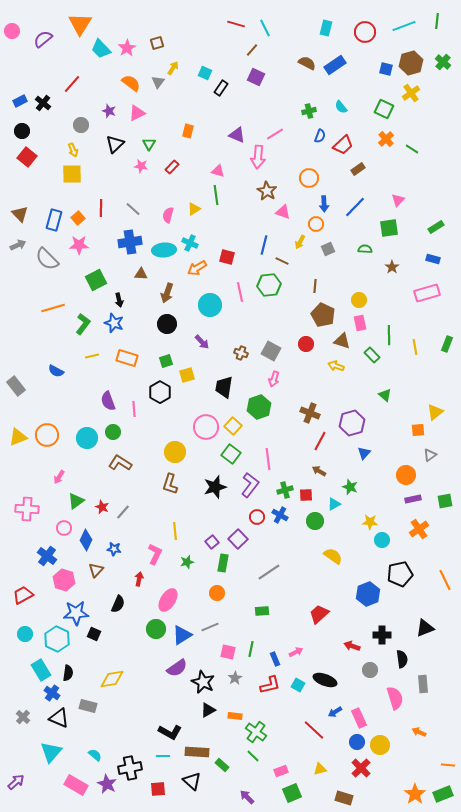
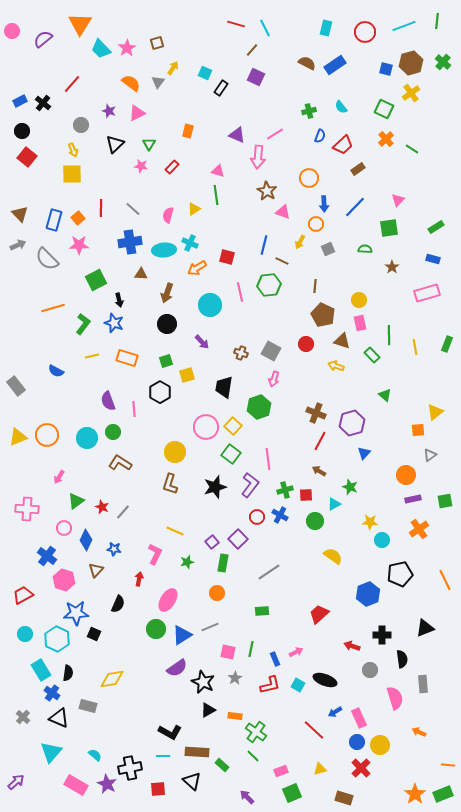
brown cross at (310, 413): moved 6 px right
yellow line at (175, 531): rotated 60 degrees counterclockwise
